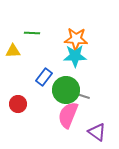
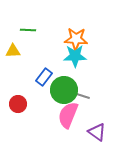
green line: moved 4 px left, 3 px up
green circle: moved 2 px left
